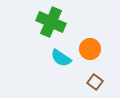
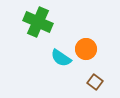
green cross: moved 13 px left
orange circle: moved 4 px left
